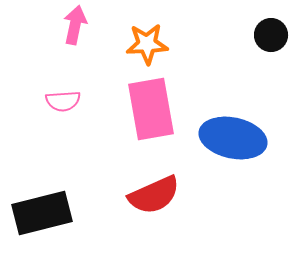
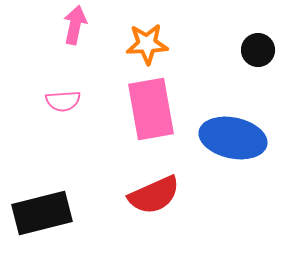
black circle: moved 13 px left, 15 px down
